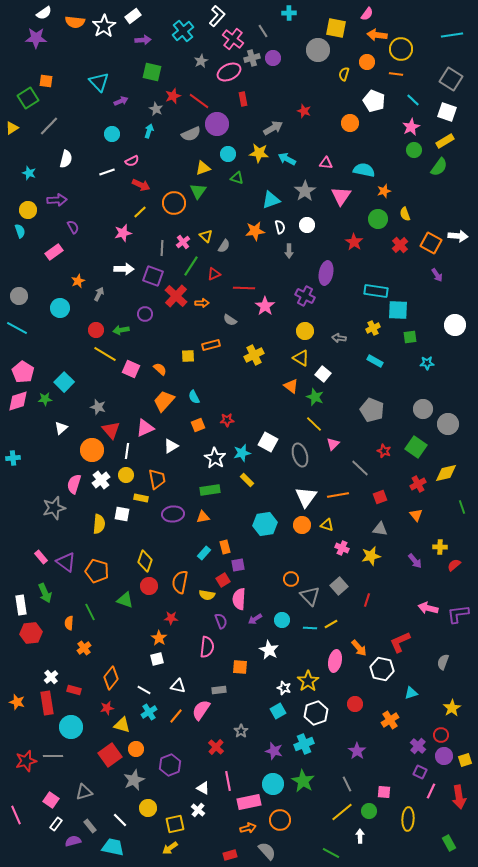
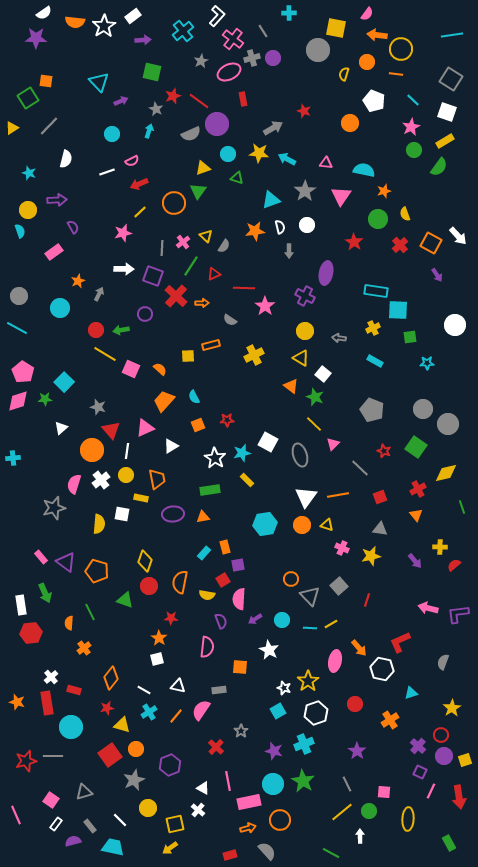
red arrow at (141, 185): moved 2 px left, 1 px up; rotated 132 degrees clockwise
white arrow at (458, 236): rotated 42 degrees clockwise
red cross at (418, 484): moved 5 px down
